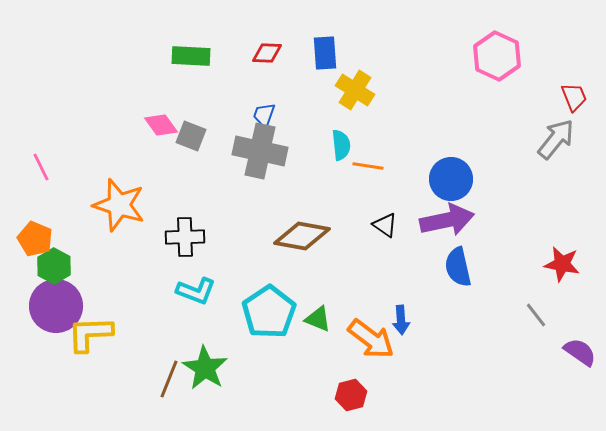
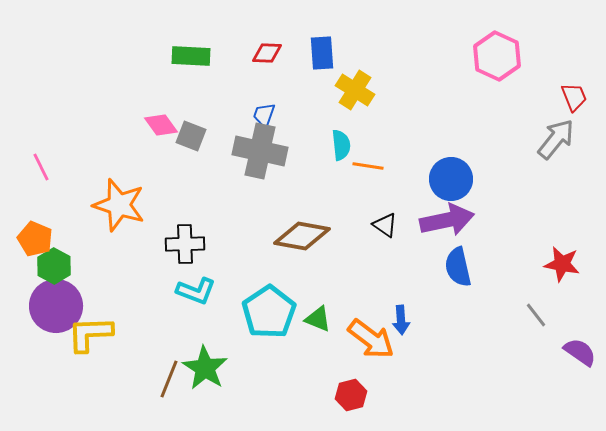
blue rectangle: moved 3 px left
black cross: moved 7 px down
